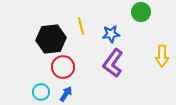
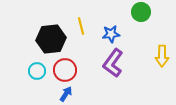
red circle: moved 2 px right, 3 px down
cyan circle: moved 4 px left, 21 px up
